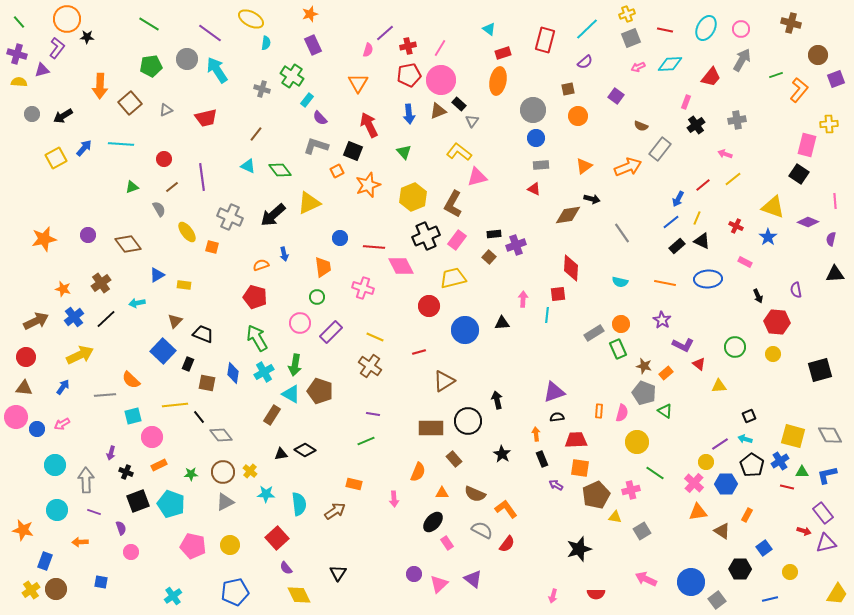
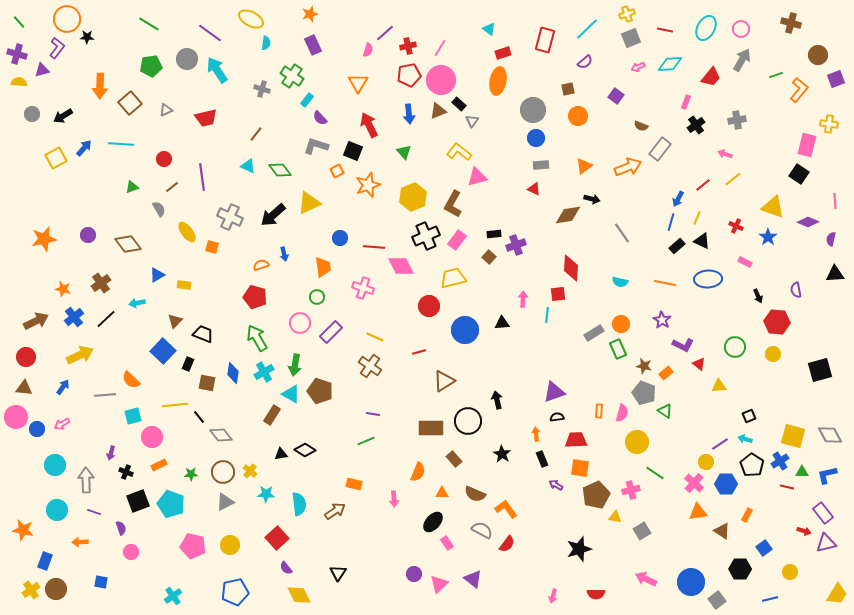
yellow cross at (829, 124): rotated 12 degrees clockwise
blue line at (671, 222): rotated 36 degrees counterclockwise
